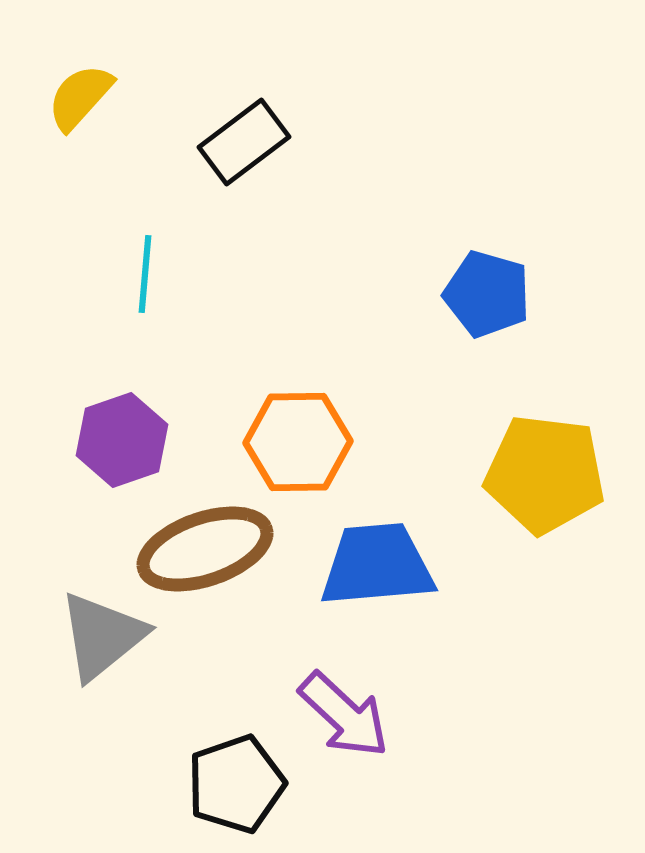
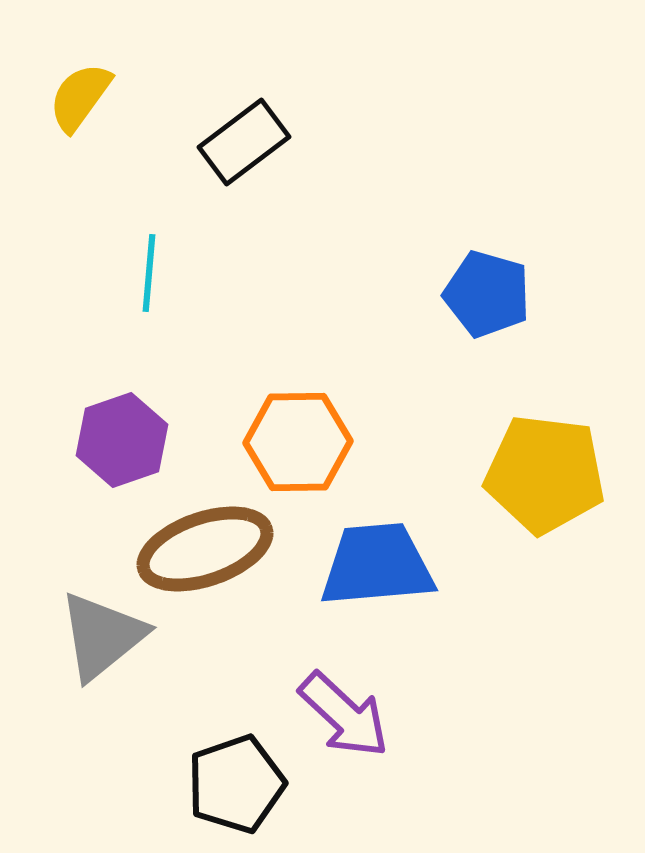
yellow semicircle: rotated 6 degrees counterclockwise
cyan line: moved 4 px right, 1 px up
